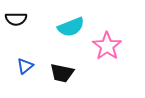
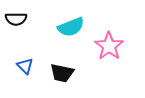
pink star: moved 2 px right
blue triangle: rotated 36 degrees counterclockwise
